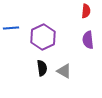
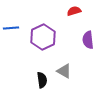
red semicircle: moved 12 px left; rotated 112 degrees counterclockwise
black semicircle: moved 12 px down
